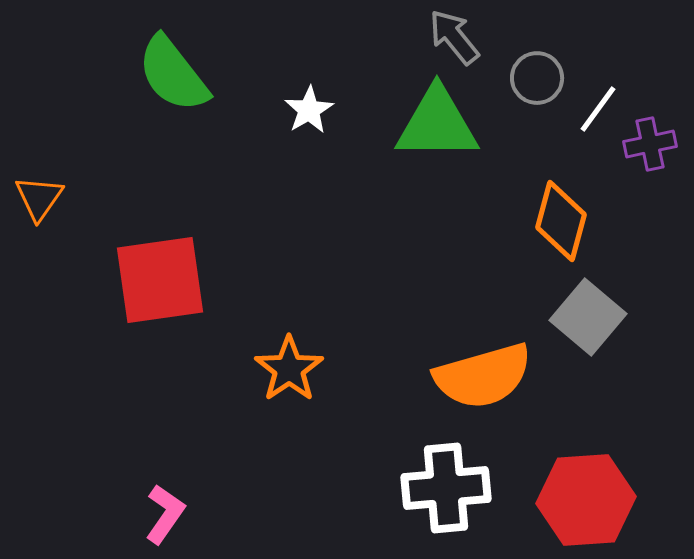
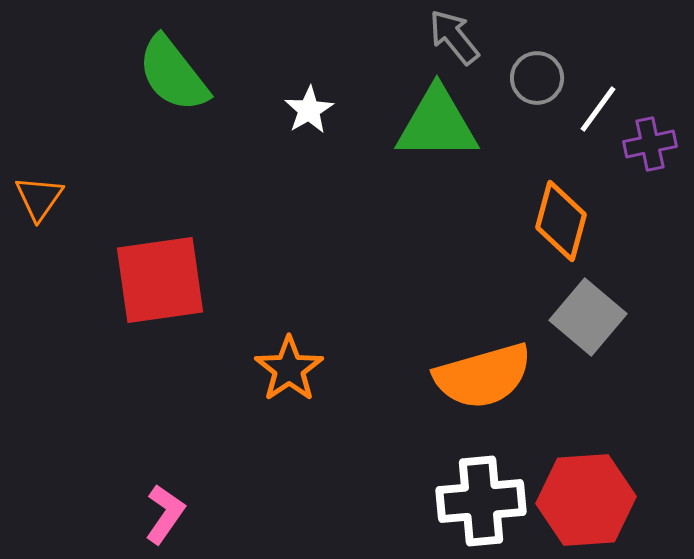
white cross: moved 35 px right, 13 px down
